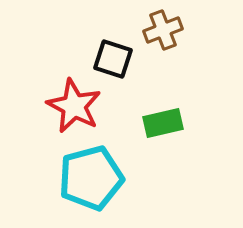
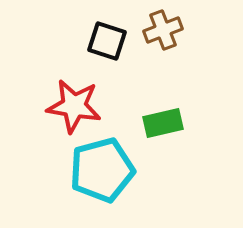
black square: moved 6 px left, 18 px up
red star: rotated 18 degrees counterclockwise
cyan pentagon: moved 11 px right, 8 px up
